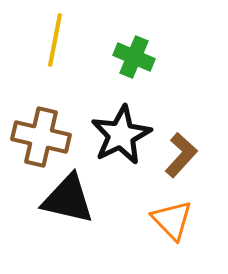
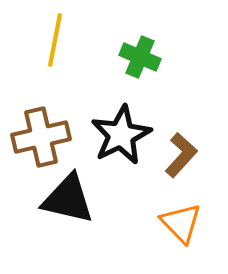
green cross: moved 6 px right
brown cross: rotated 26 degrees counterclockwise
orange triangle: moved 9 px right, 3 px down
